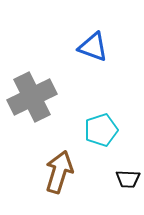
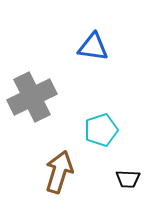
blue triangle: rotated 12 degrees counterclockwise
